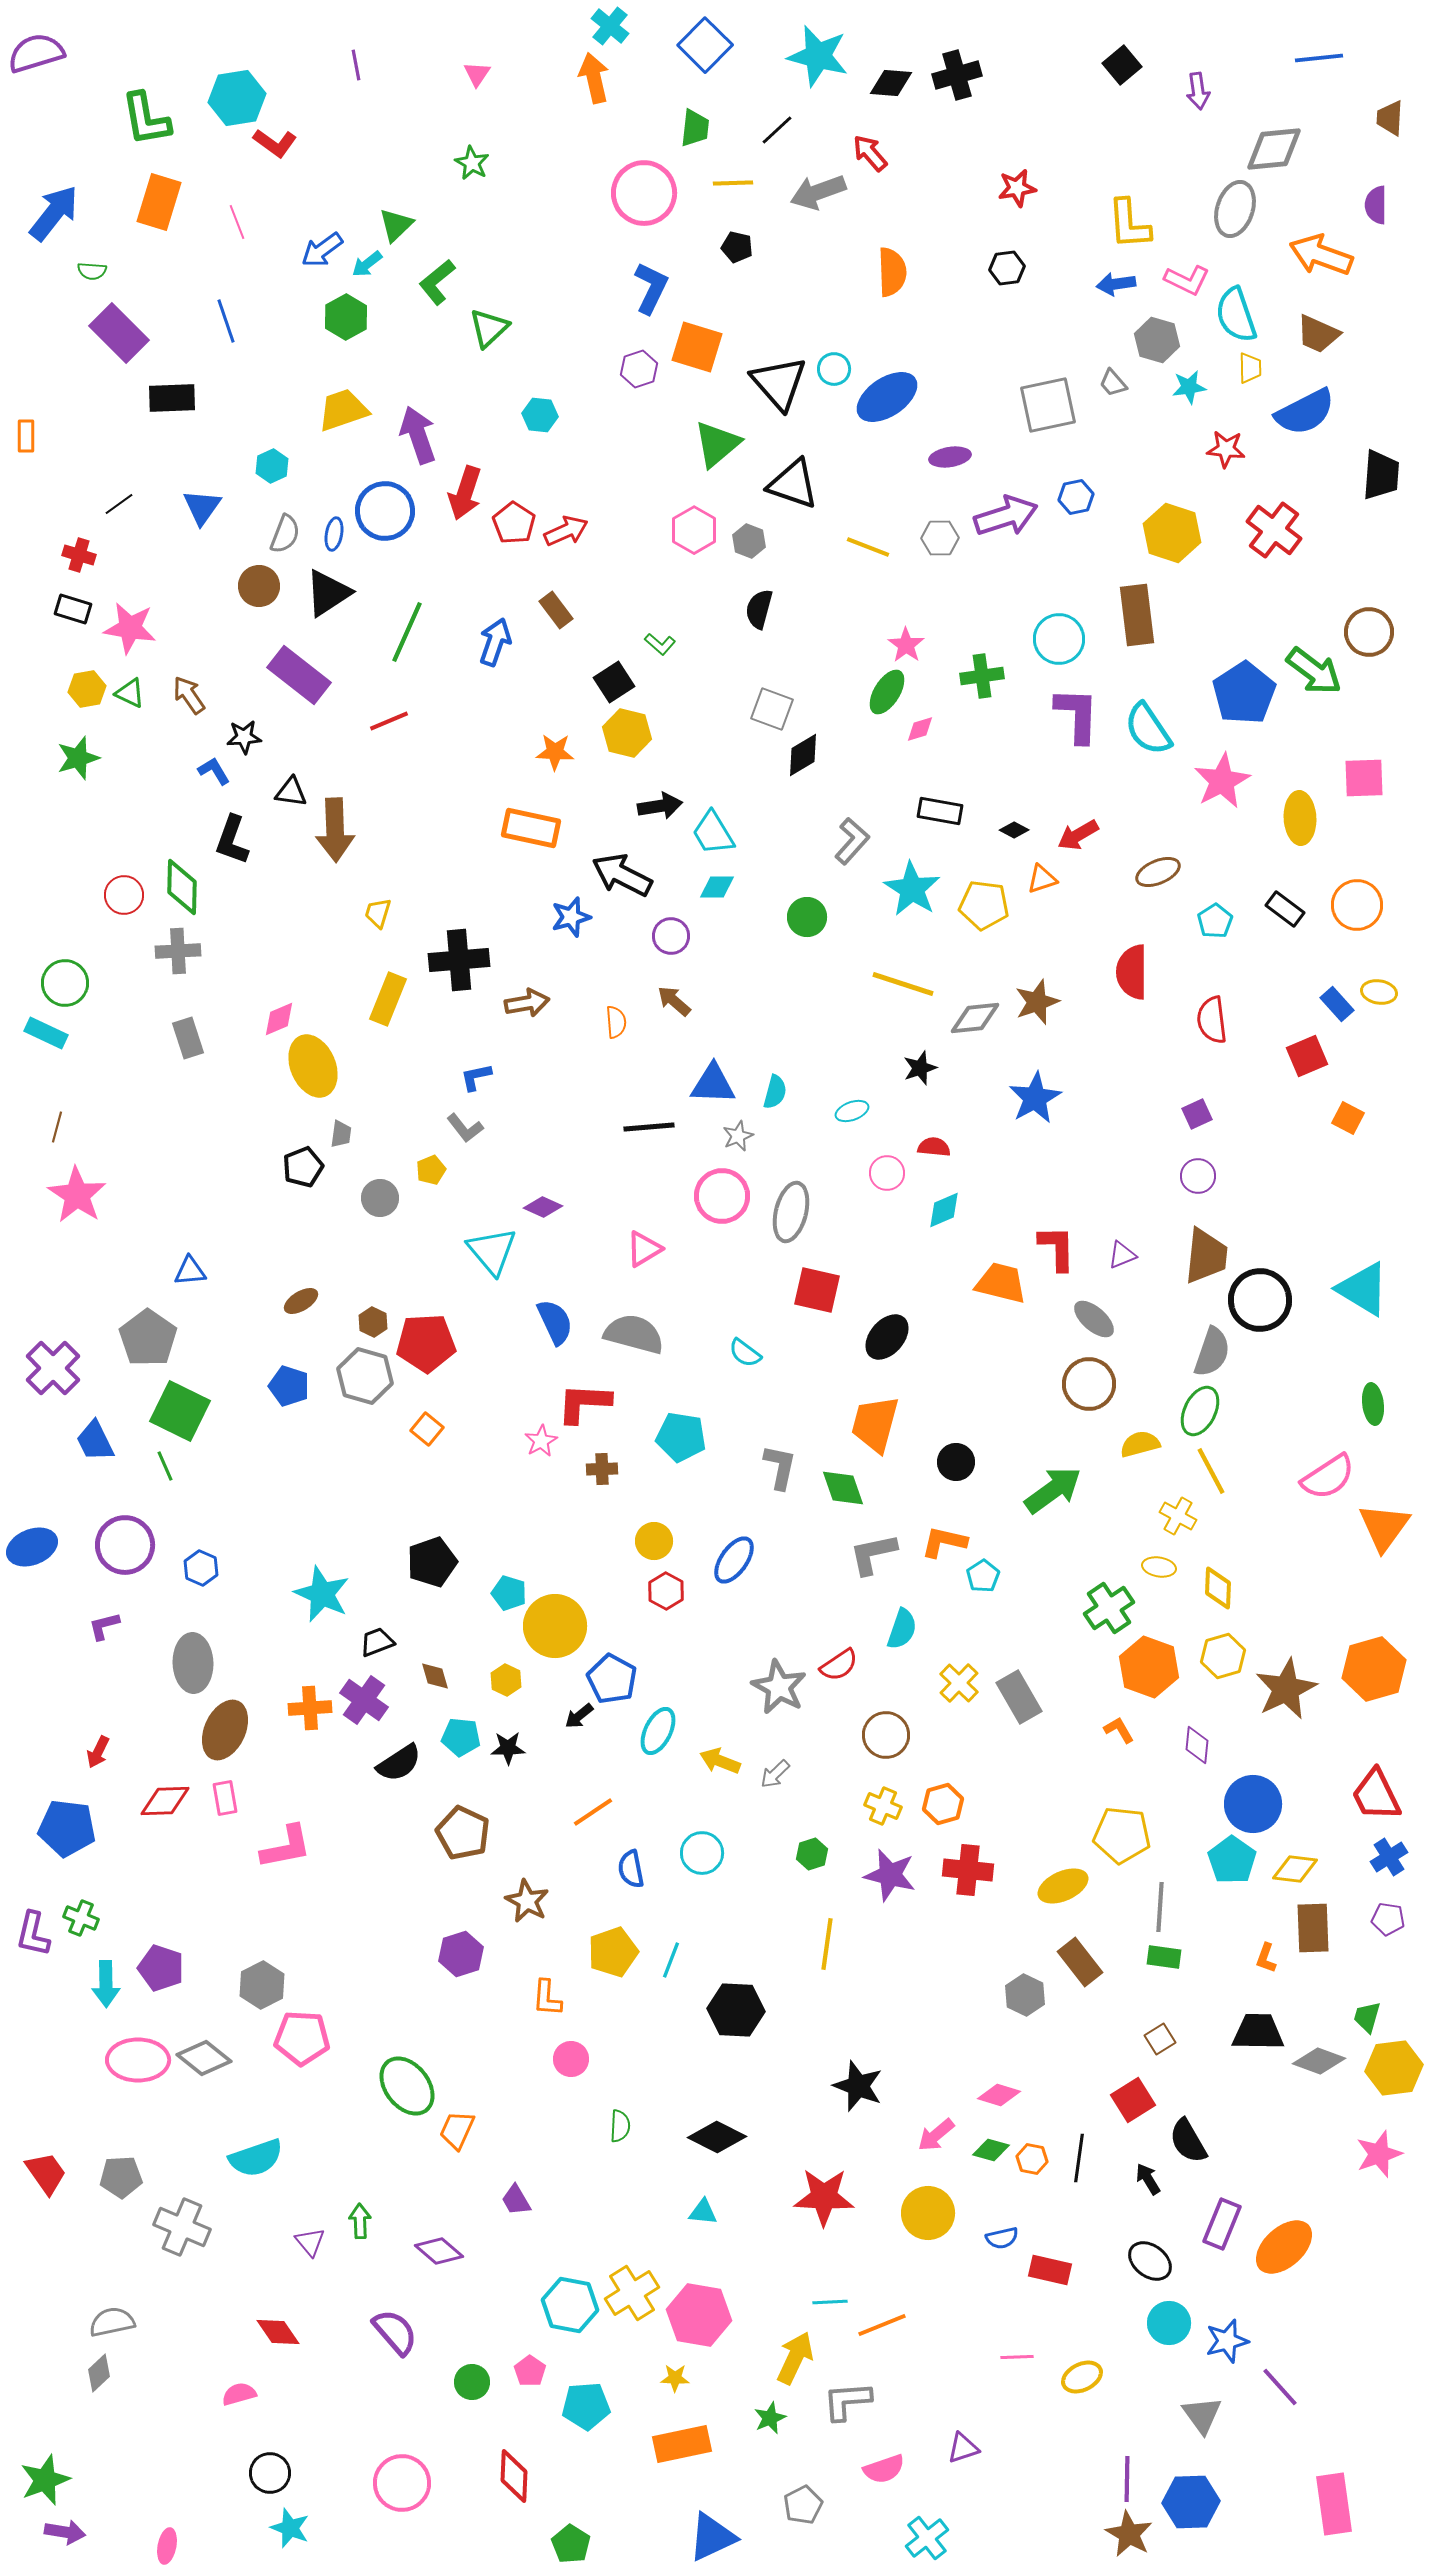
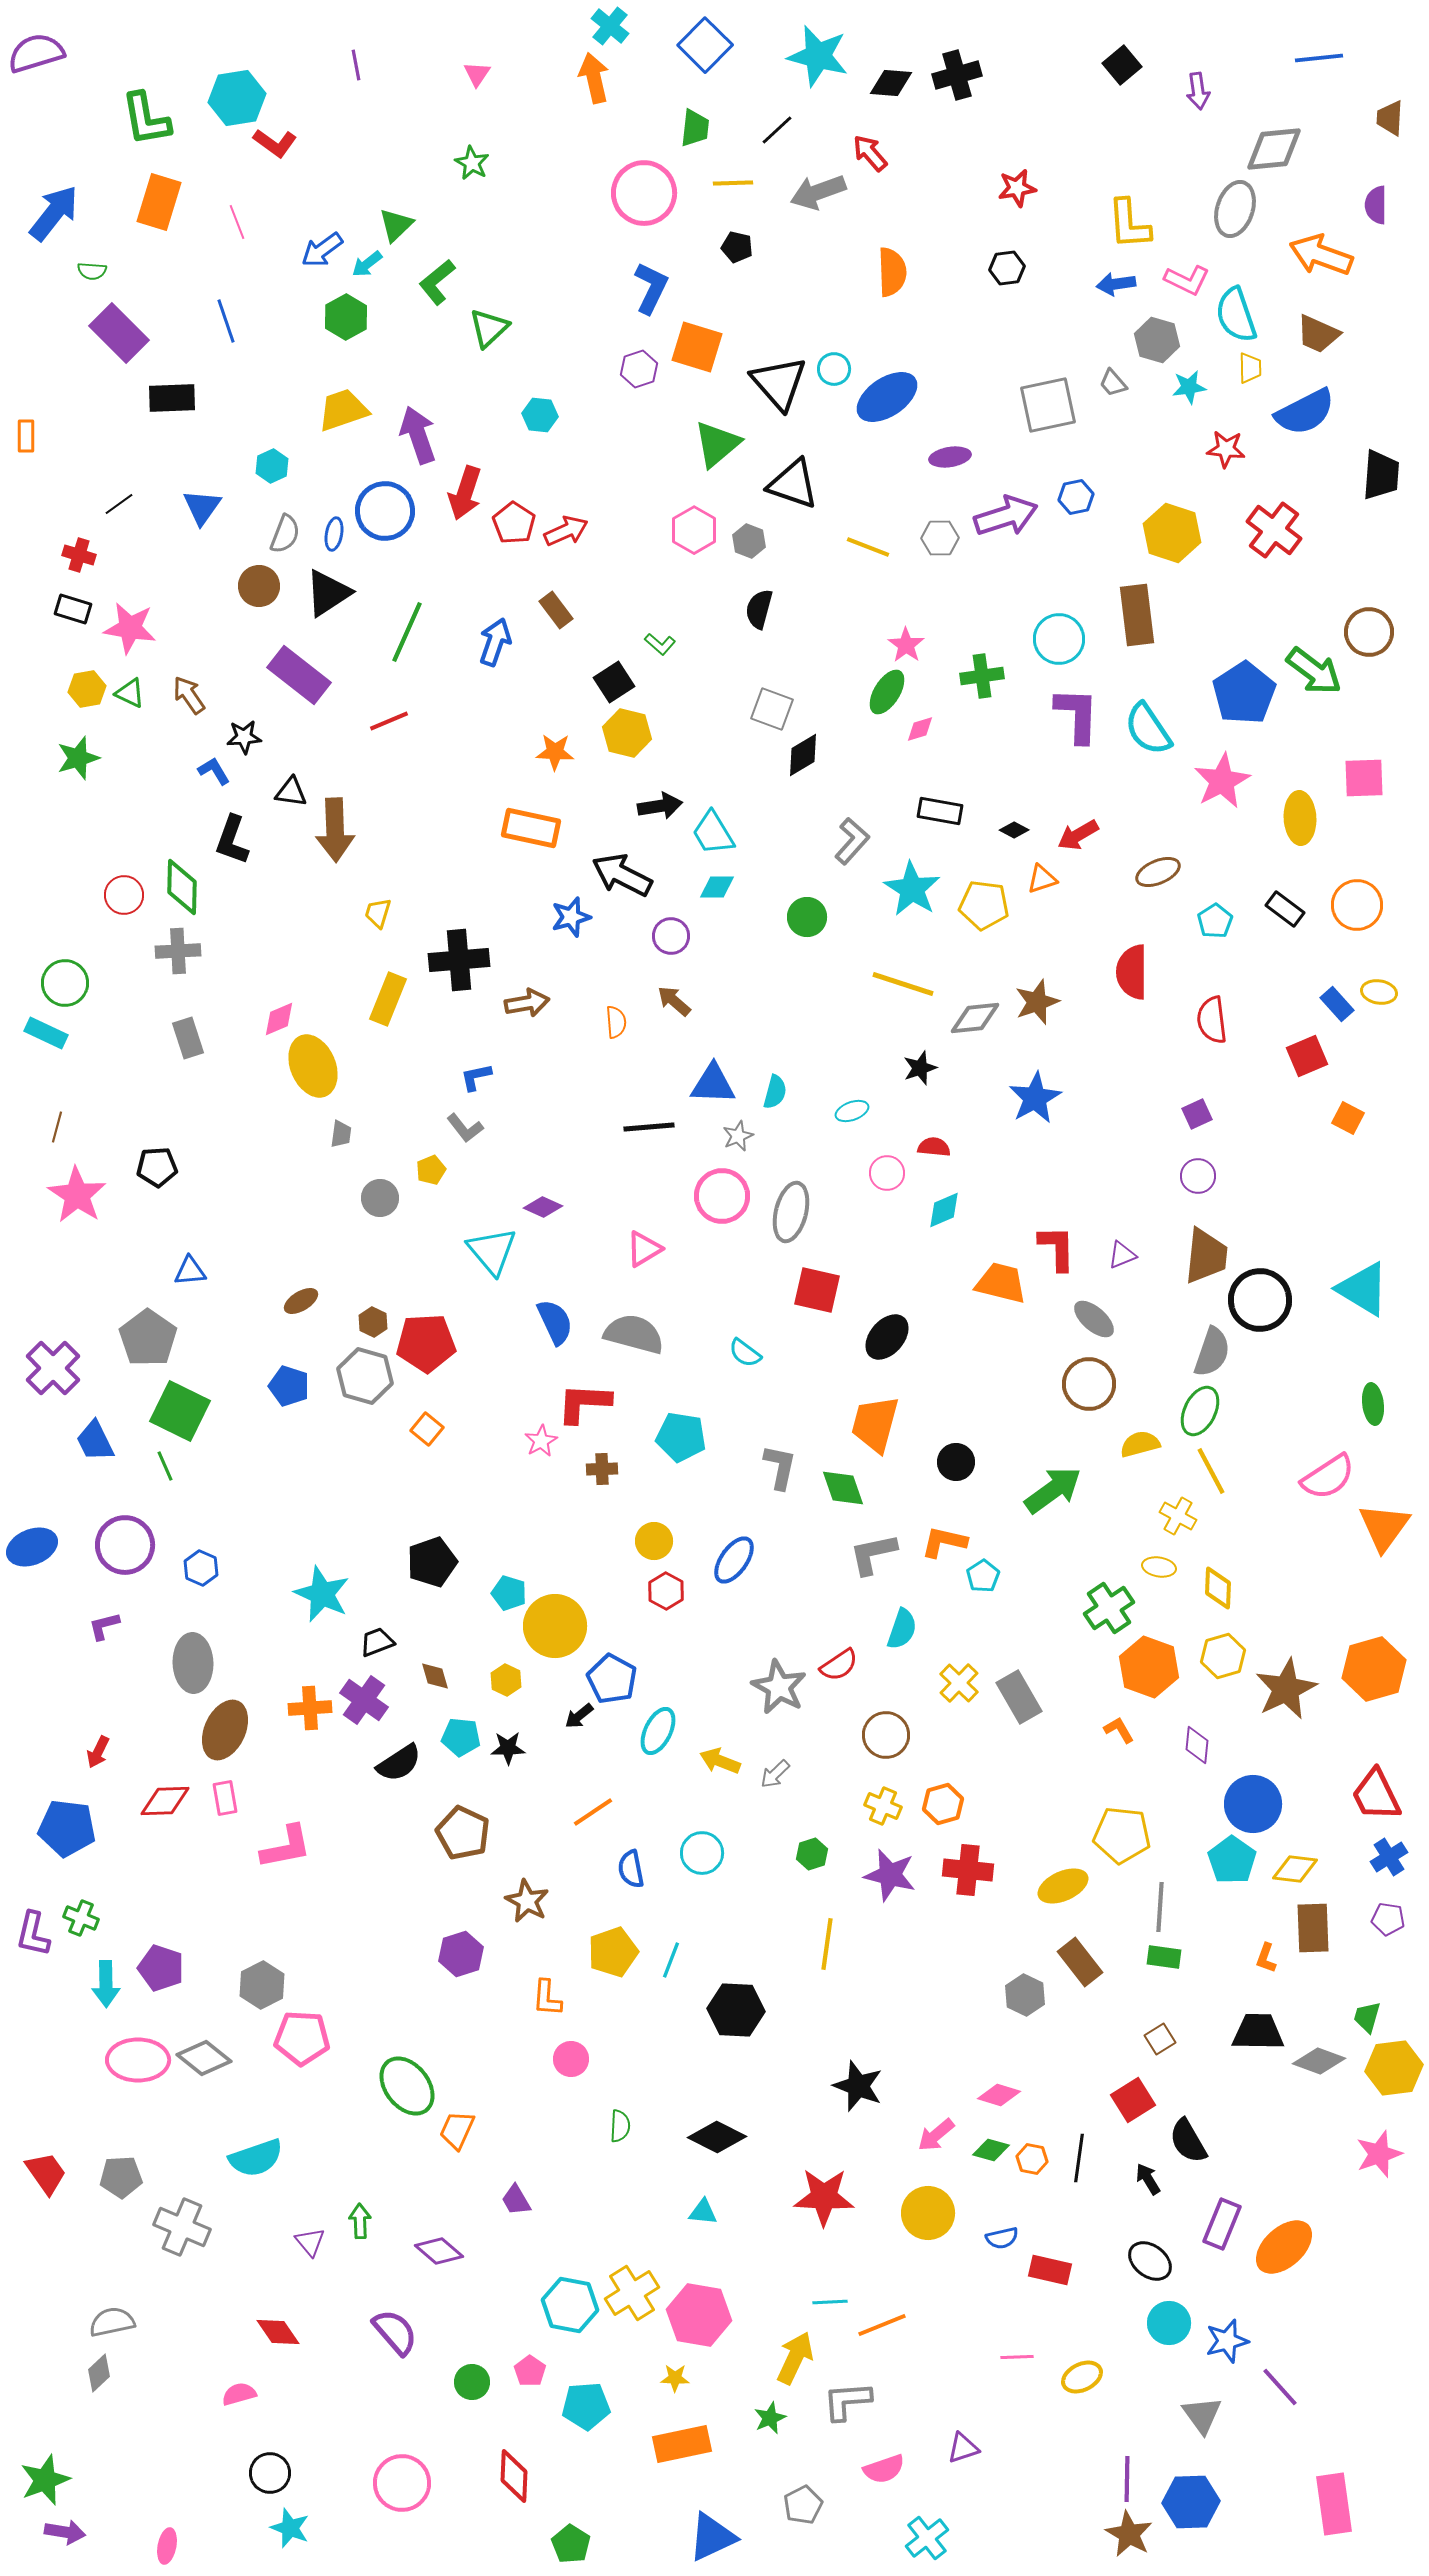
black pentagon at (303, 1167): moved 146 px left; rotated 18 degrees clockwise
